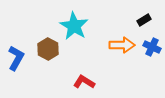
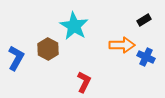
blue cross: moved 6 px left, 10 px down
red L-shape: rotated 85 degrees clockwise
